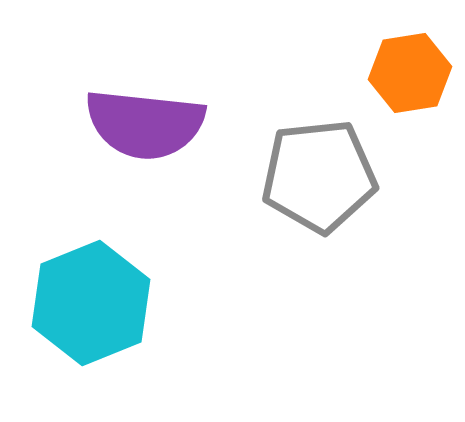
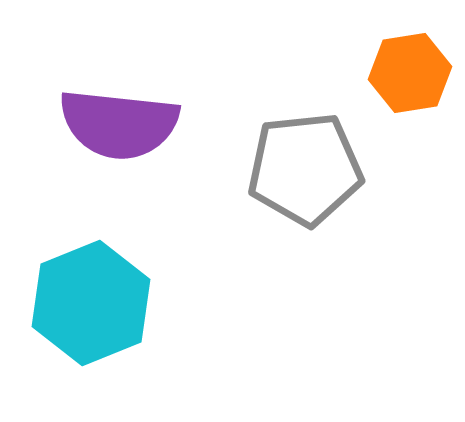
purple semicircle: moved 26 px left
gray pentagon: moved 14 px left, 7 px up
